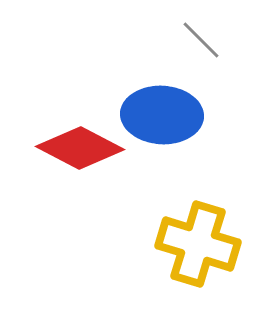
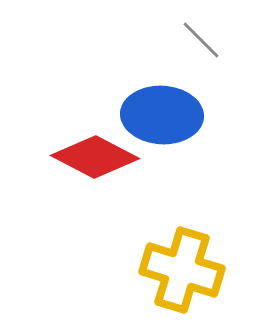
red diamond: moved 15 px right, 9 px down
yellow cross: moved 16 px left, 26 px down
